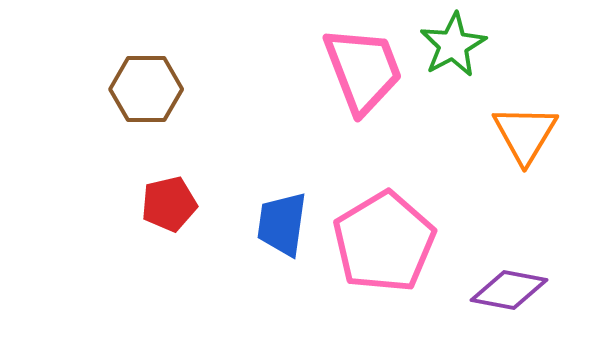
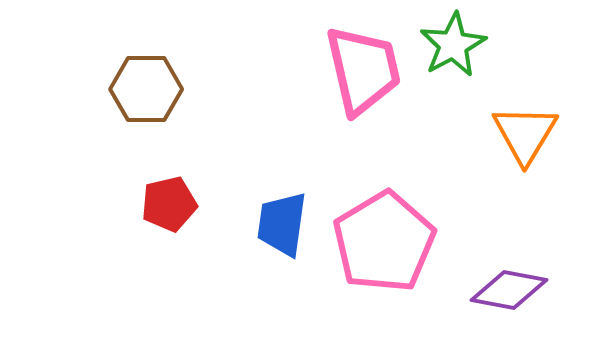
pink trapezoid: rotated 8 degrees clockwise
